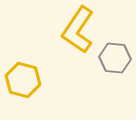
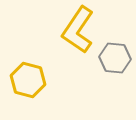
yellow hexagon: moved 5 px right
